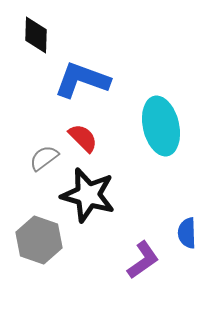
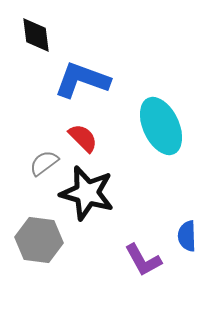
black diamond: rotated 9 degrees counterclockwise
cyan ellipse: rotated 12 degrees counterclockwise
gray semicircle: moved 5 px down
black star: moved 1 px left, 2 px up
blue semicircle: moved 3 px down
gray hexagon: rotated 12 degrees counterclockwise
purple L-shape: rotated 96 degrees clockwise
